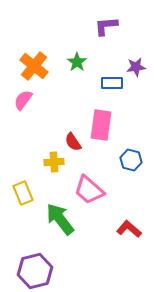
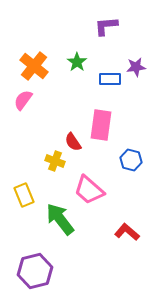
blue rectangle: moved 2 px left, 4 px up
yellow cross: moved 1 px right, 1 px up; rotated 24 degrees clockwise
yellow rectangle: moved 1 px right, 2 px down
red L-shape: moved 2 px left, 3 px down
